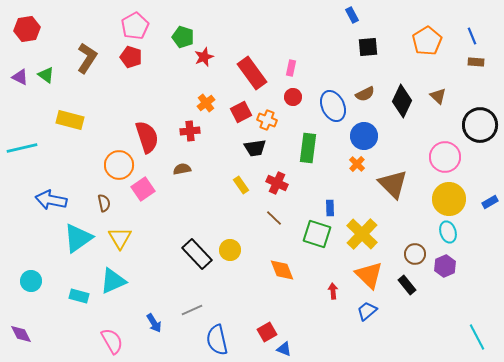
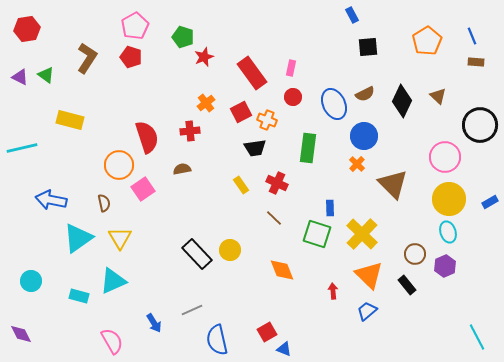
blue ellipse at (333, 106): moved 1 px right, 2 px up
